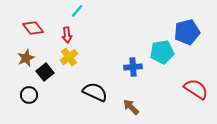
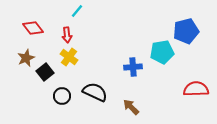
blue pentagon: moved 1 px left, 1 px up
yellow cross: rotated 18 degrees counterclockwise
red semicircle: rotated 35 degrees counterclockwise
black circle: moved 33 px right, 1 px down
